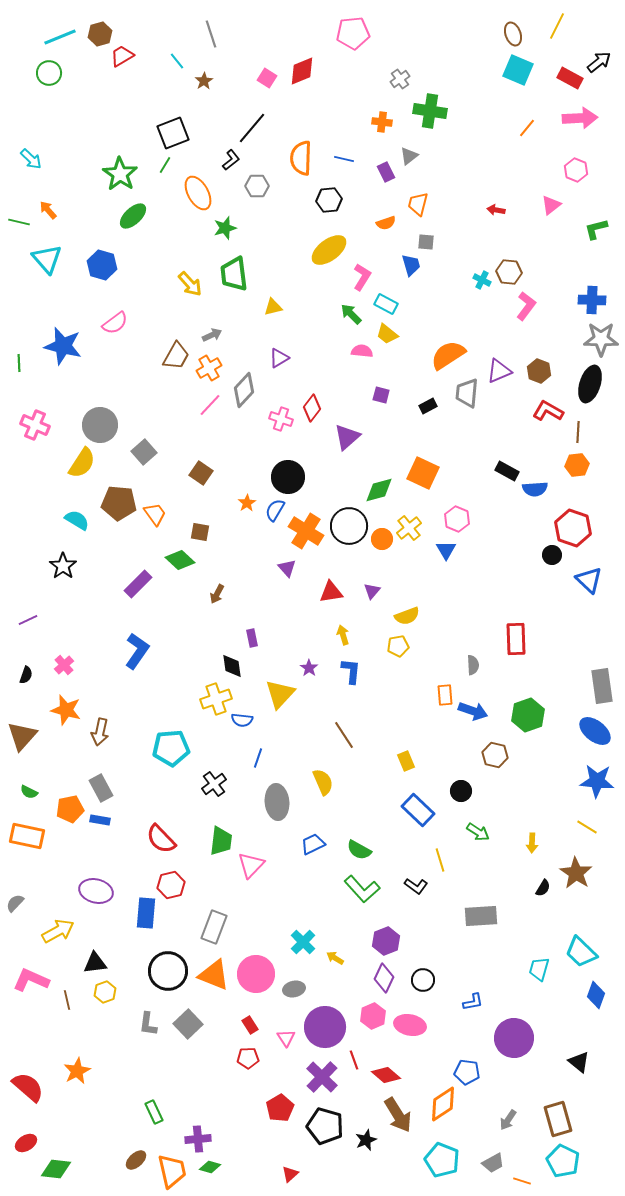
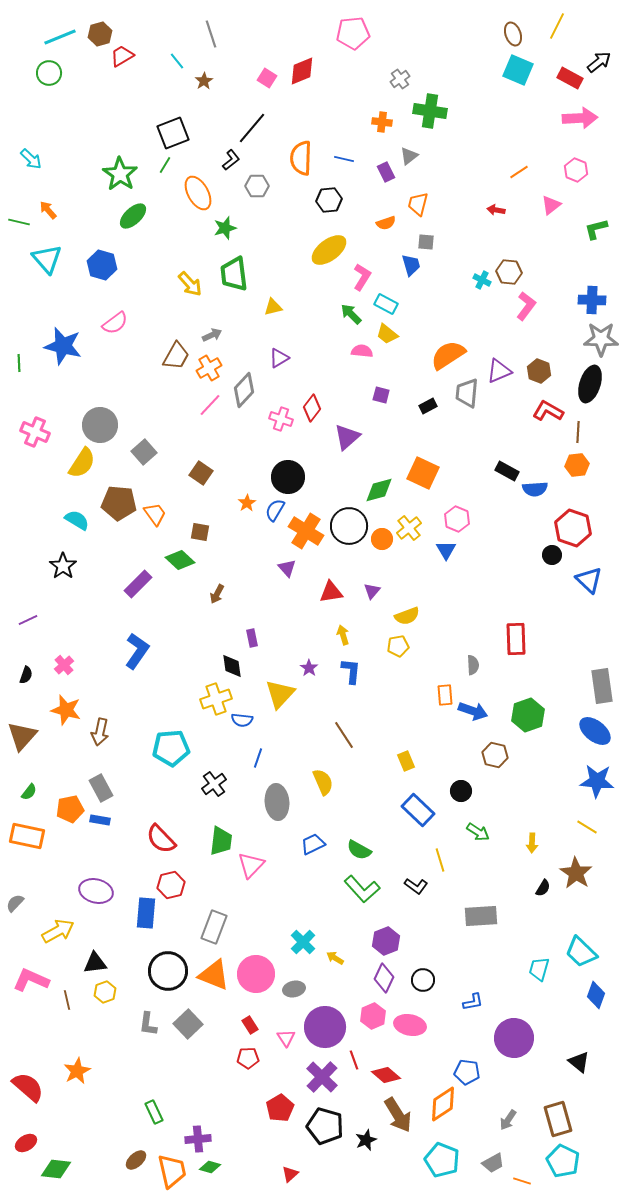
orange line at (527, 128): moved 8 px left, 44 px down; rotated 18 degrees clockwise
pink cross at (35, 425): moved 7 px down
green semicircle at (29, 792): rotated 78 degrees counterclockwise
